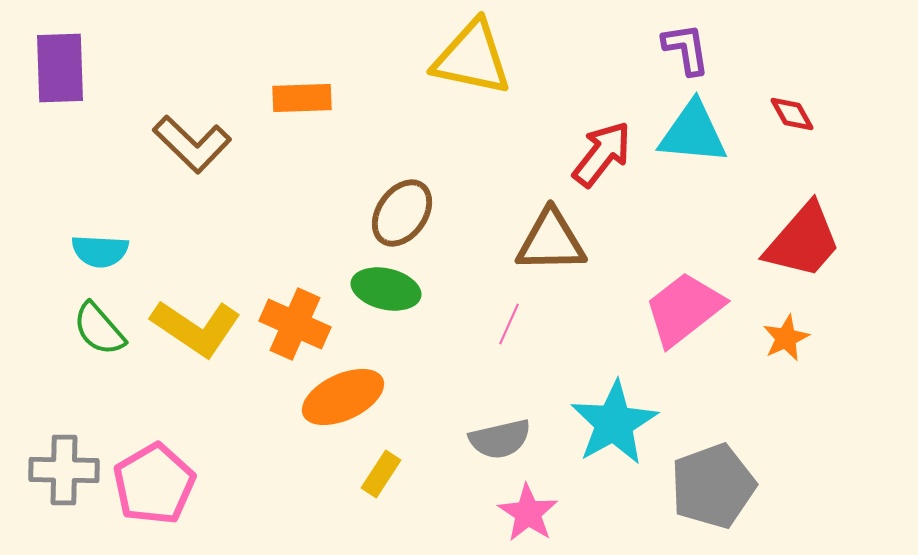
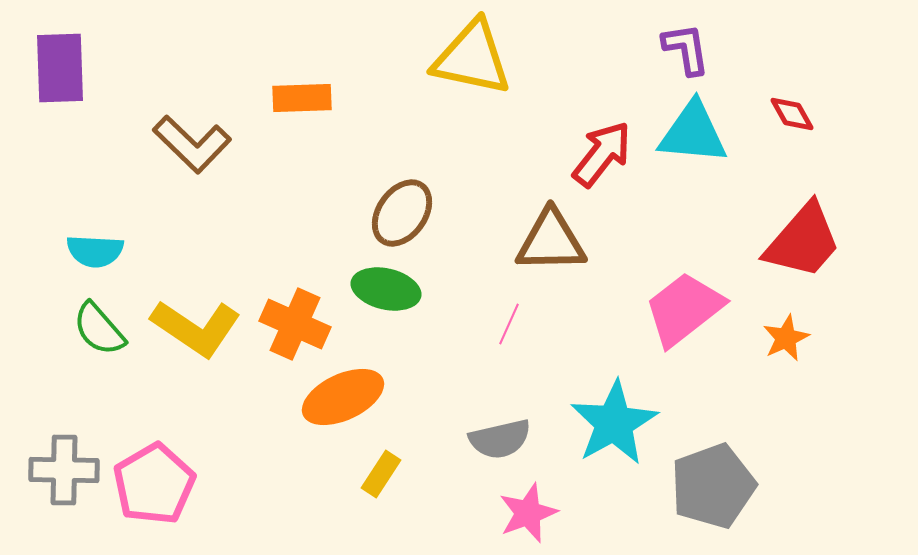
cyan semicircle: moved 5 px left
pink star: rotated 18 degrees clockwise
